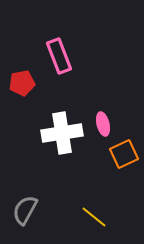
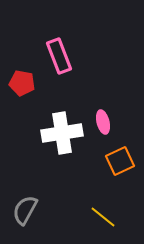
red pentagon: rotated 20 degrees clockwise
pink ellipse: moved 2 px up
orange square: moved 4 px left, 7 px down
yellow line: moved 9 px right
